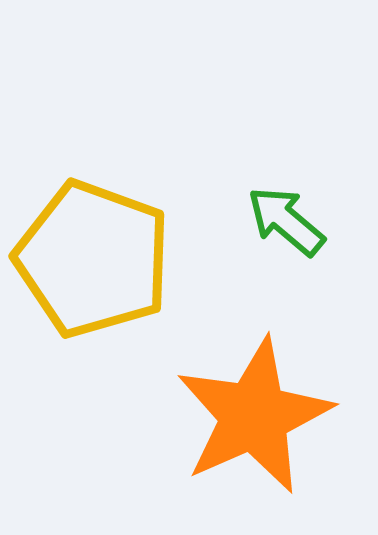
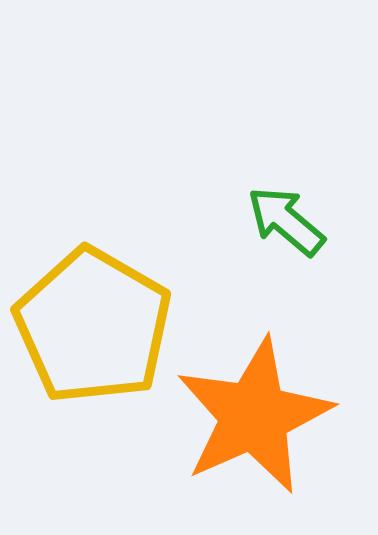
yellow pentagon: moved 67 px down; rotated 10 degrees clockwise
